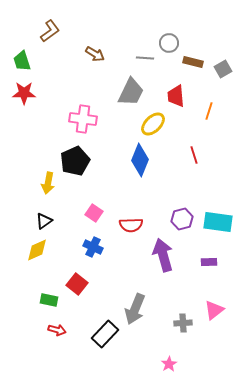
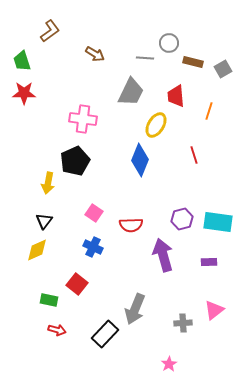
yellow ellipse: moved 3 px right, 1 px down; rotated 15 degrees counterclockwise
black triangle: rotated 18 degrees counterclockwise
